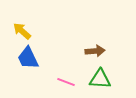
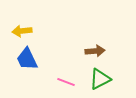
yellow arrow: rotated 48 degrees counterclockwise
blue trapezoid: moved 1 px left, 1 px down
green triangle: rotated 30 degrees counterclockwise
